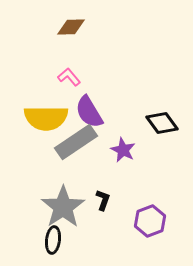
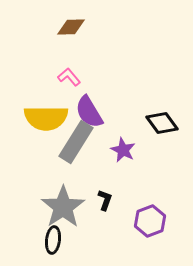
gray rectangle: rotated 24 degrees counterclockwise
black L-shape: moved 2 px right
